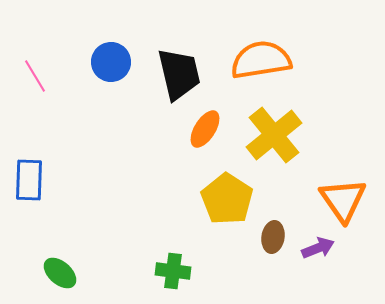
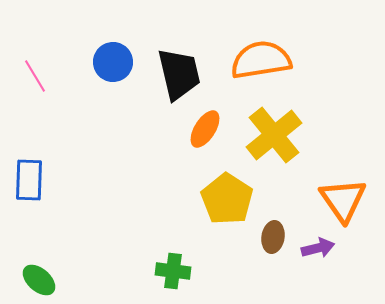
blue circle: moved 2 px right
purple arrow: rotated 8 degrees clockwise
green ellipse: moved 21 px left, 7 px down
